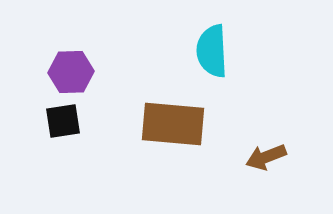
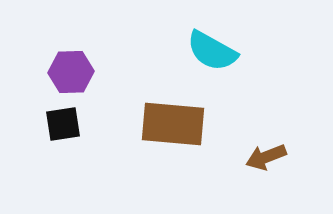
cyan semicircle: rotated 58 degrees counterclockwise
black square: moved 3 px down
